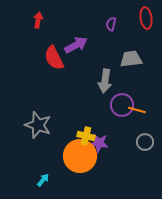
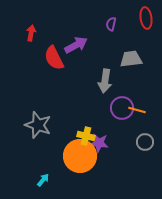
red arrow: moved 7 px left, 13 px down
purple circle: moved 3 px down
